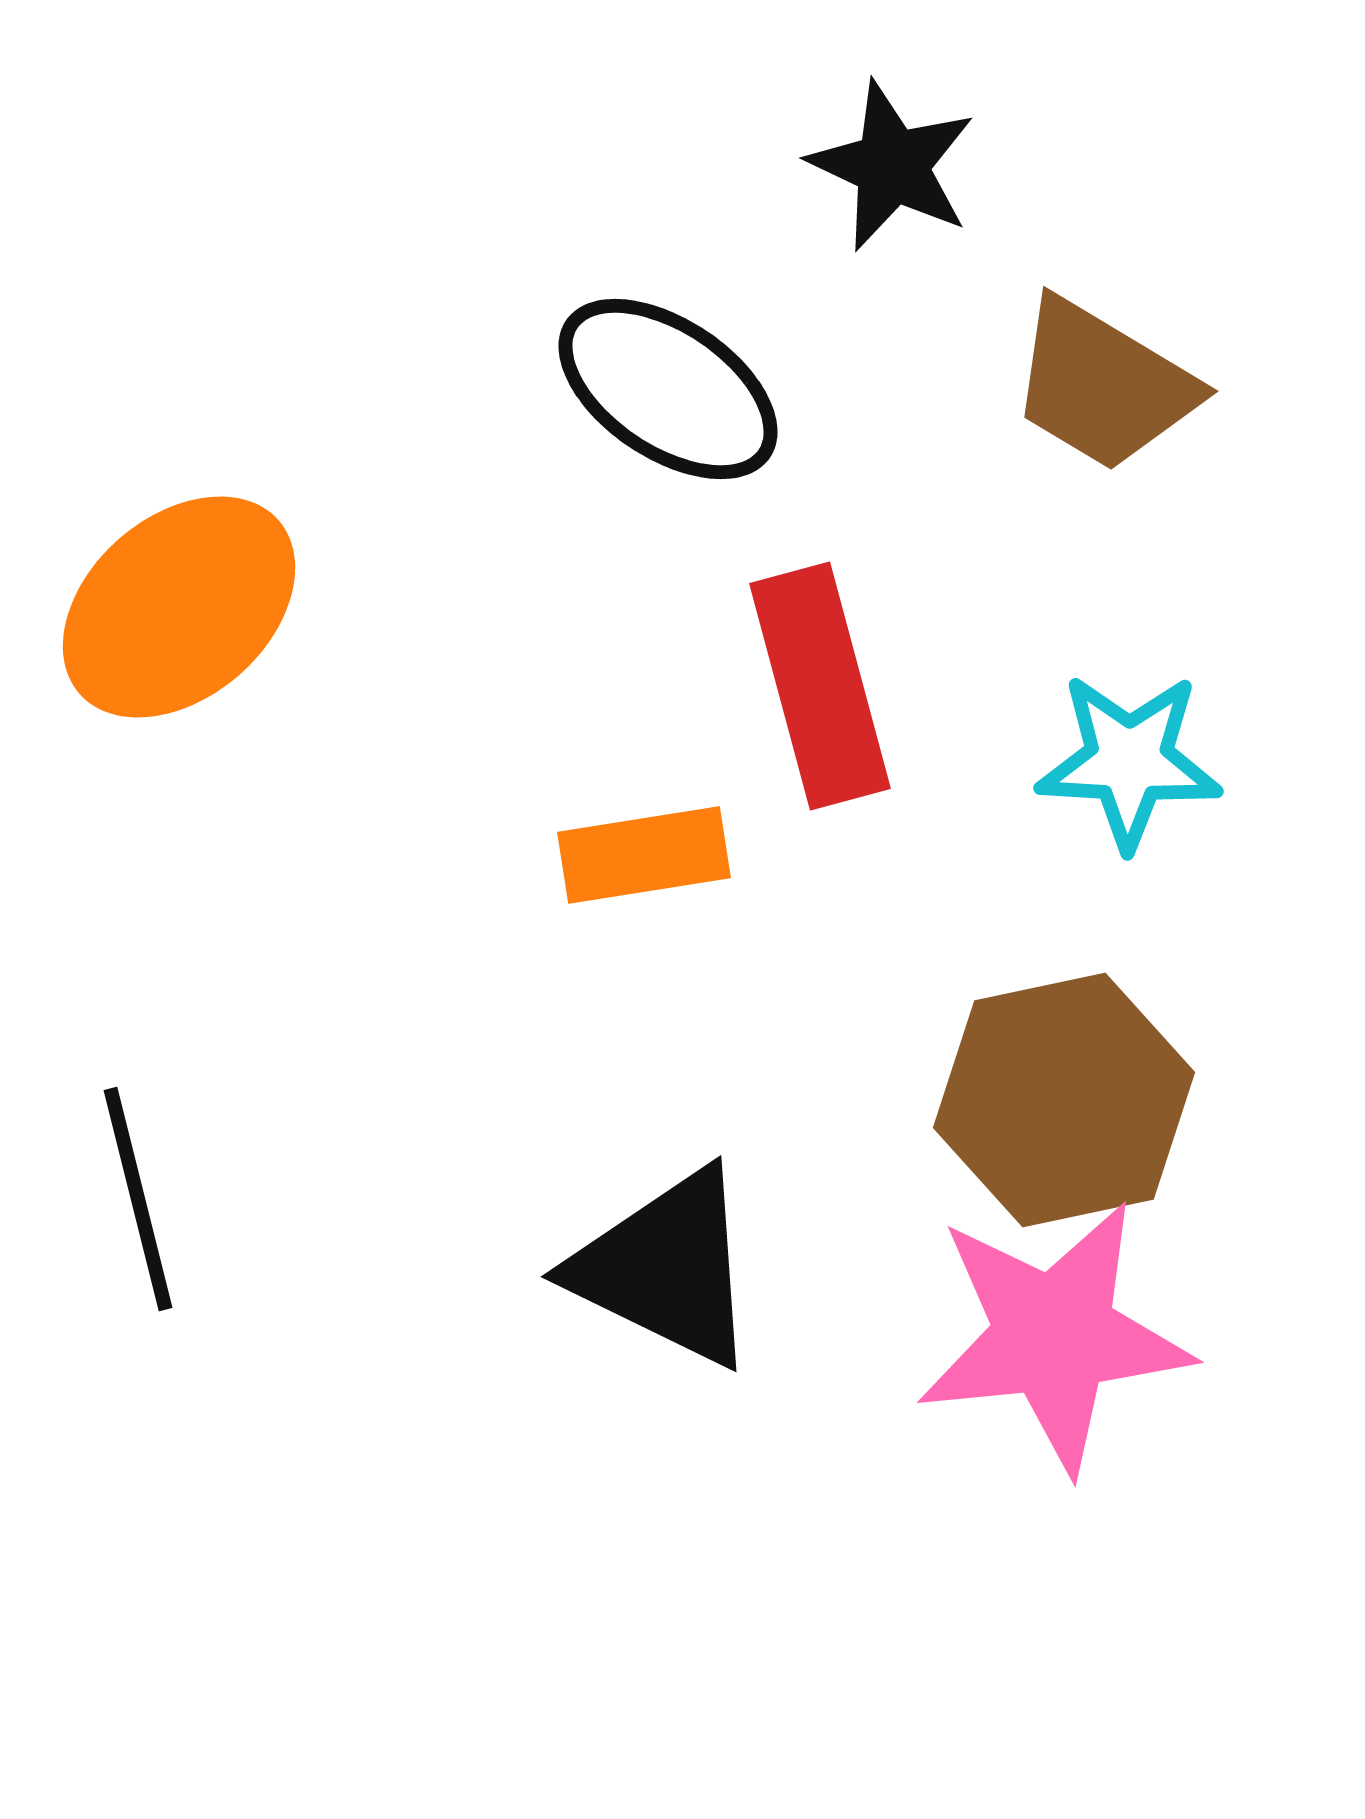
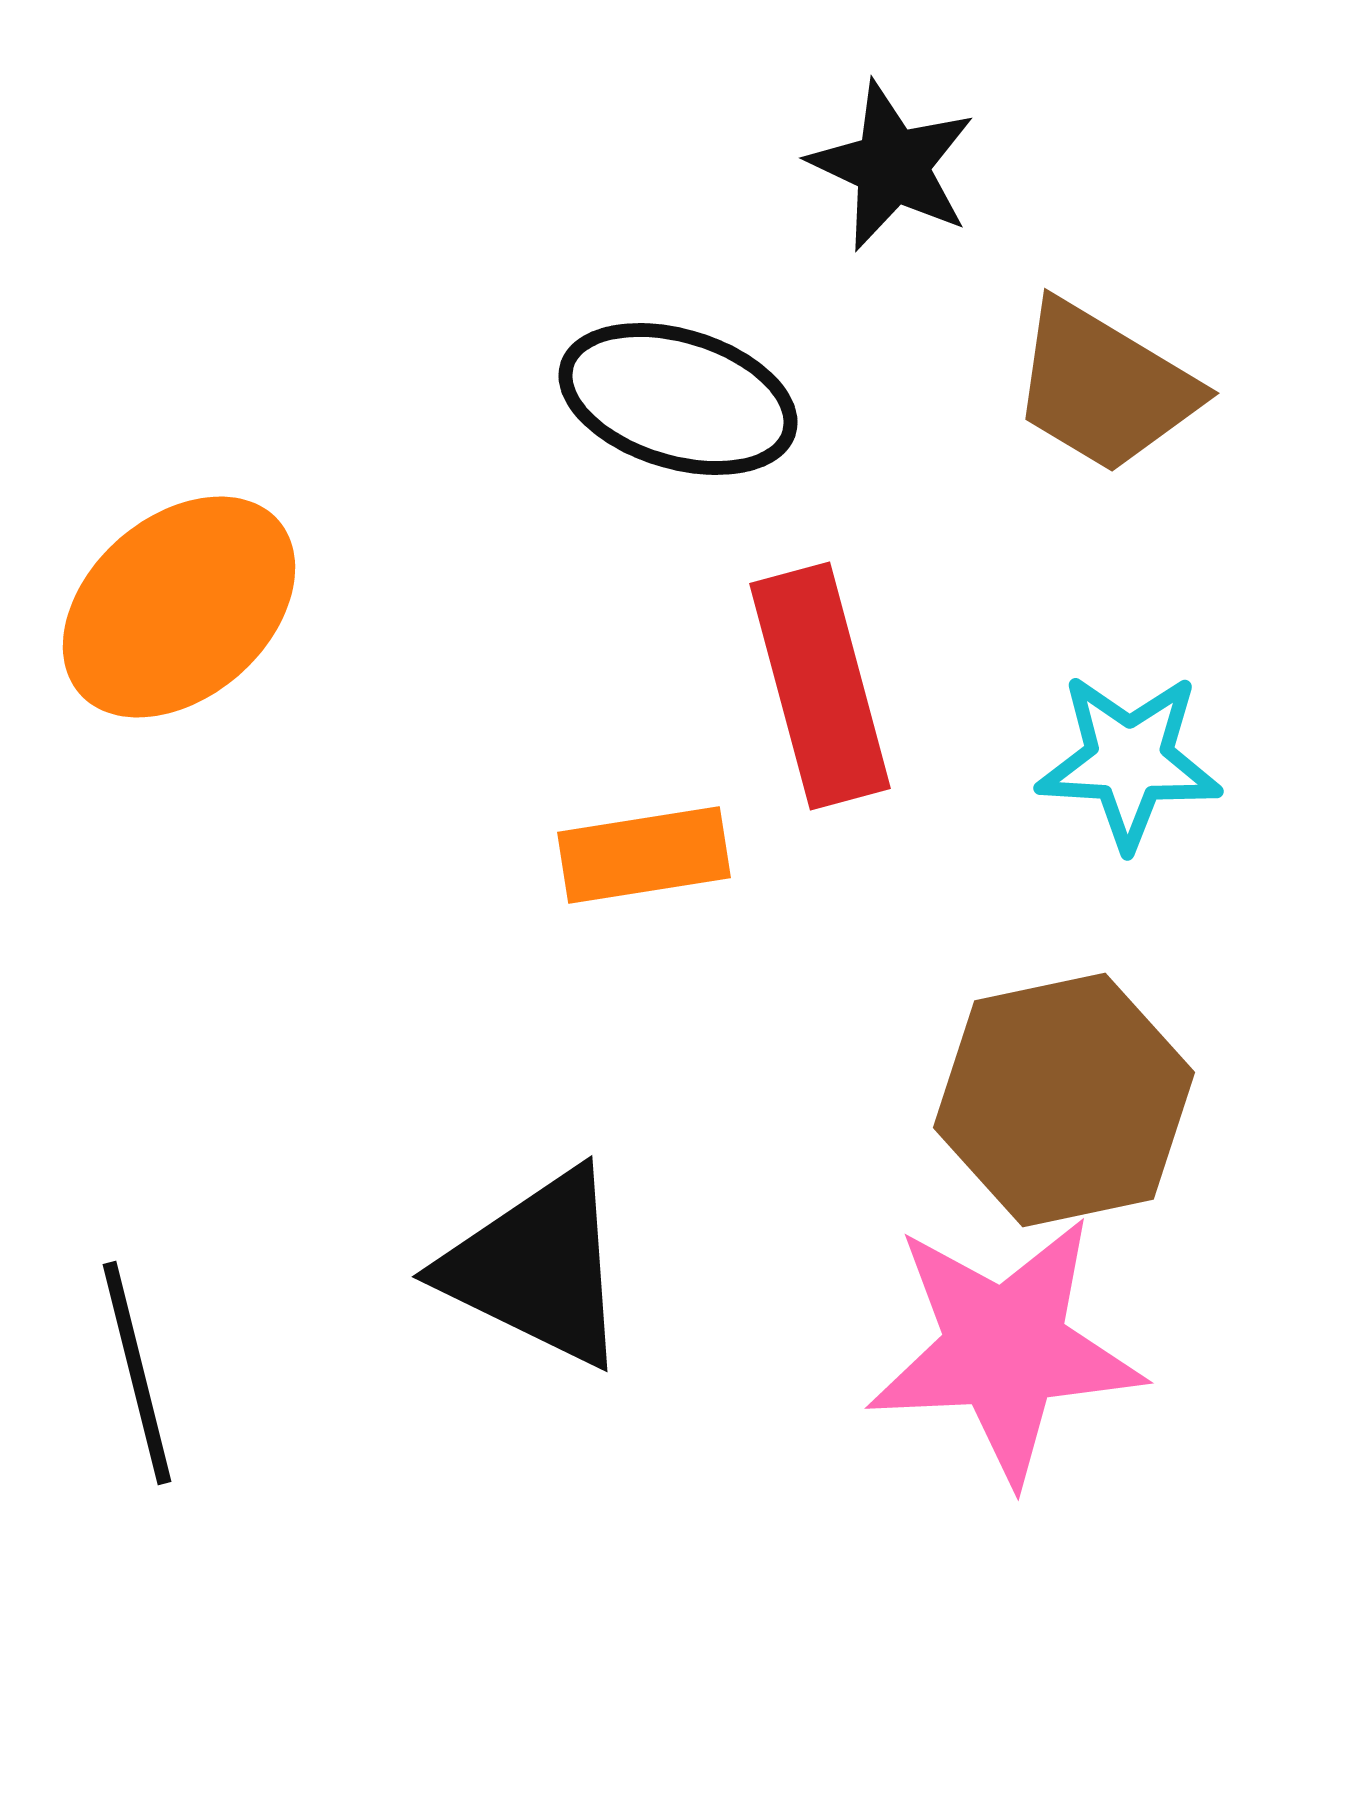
brown trapezoid: moved 1 px right, 2 px down
black ellipse: moved 10 px right, 10 px down; rotated 17 degrees counterclockwise
black line: moved 1 px left, 174 px down
black triangle: moved 129 px left
pink star: moved 49 px left, 13 px down; rotated 3 degrees clockwise
